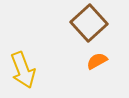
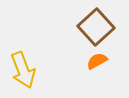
brown square: moved 7 px right, 4 px down
